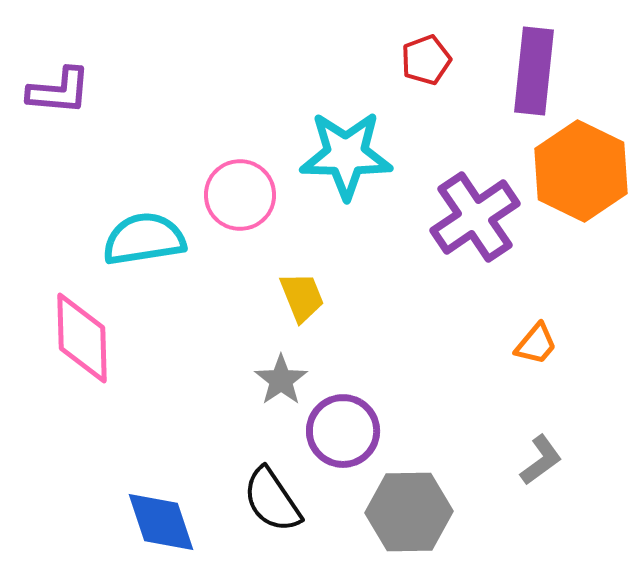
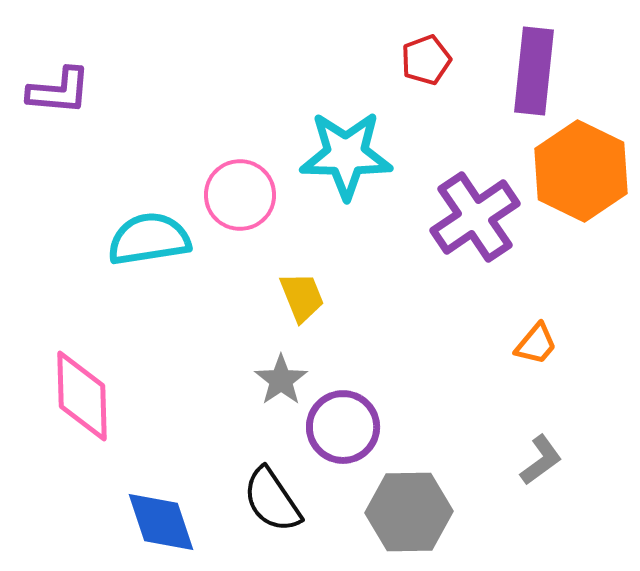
cyan semicircle: moved 5 px right
pink diamond: moved 58 px down
purple circle: moved 4 px up
